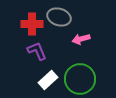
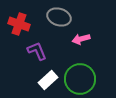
red cross: moved 13 px left; rotated 20 degrees clockwise
